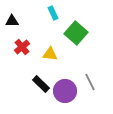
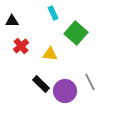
red cross: moved 1 px left, 1 px up
